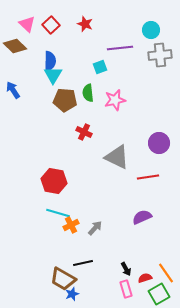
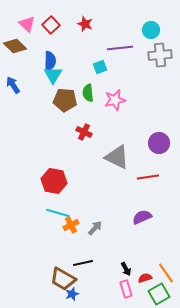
blue arrow: moved 5 px up
